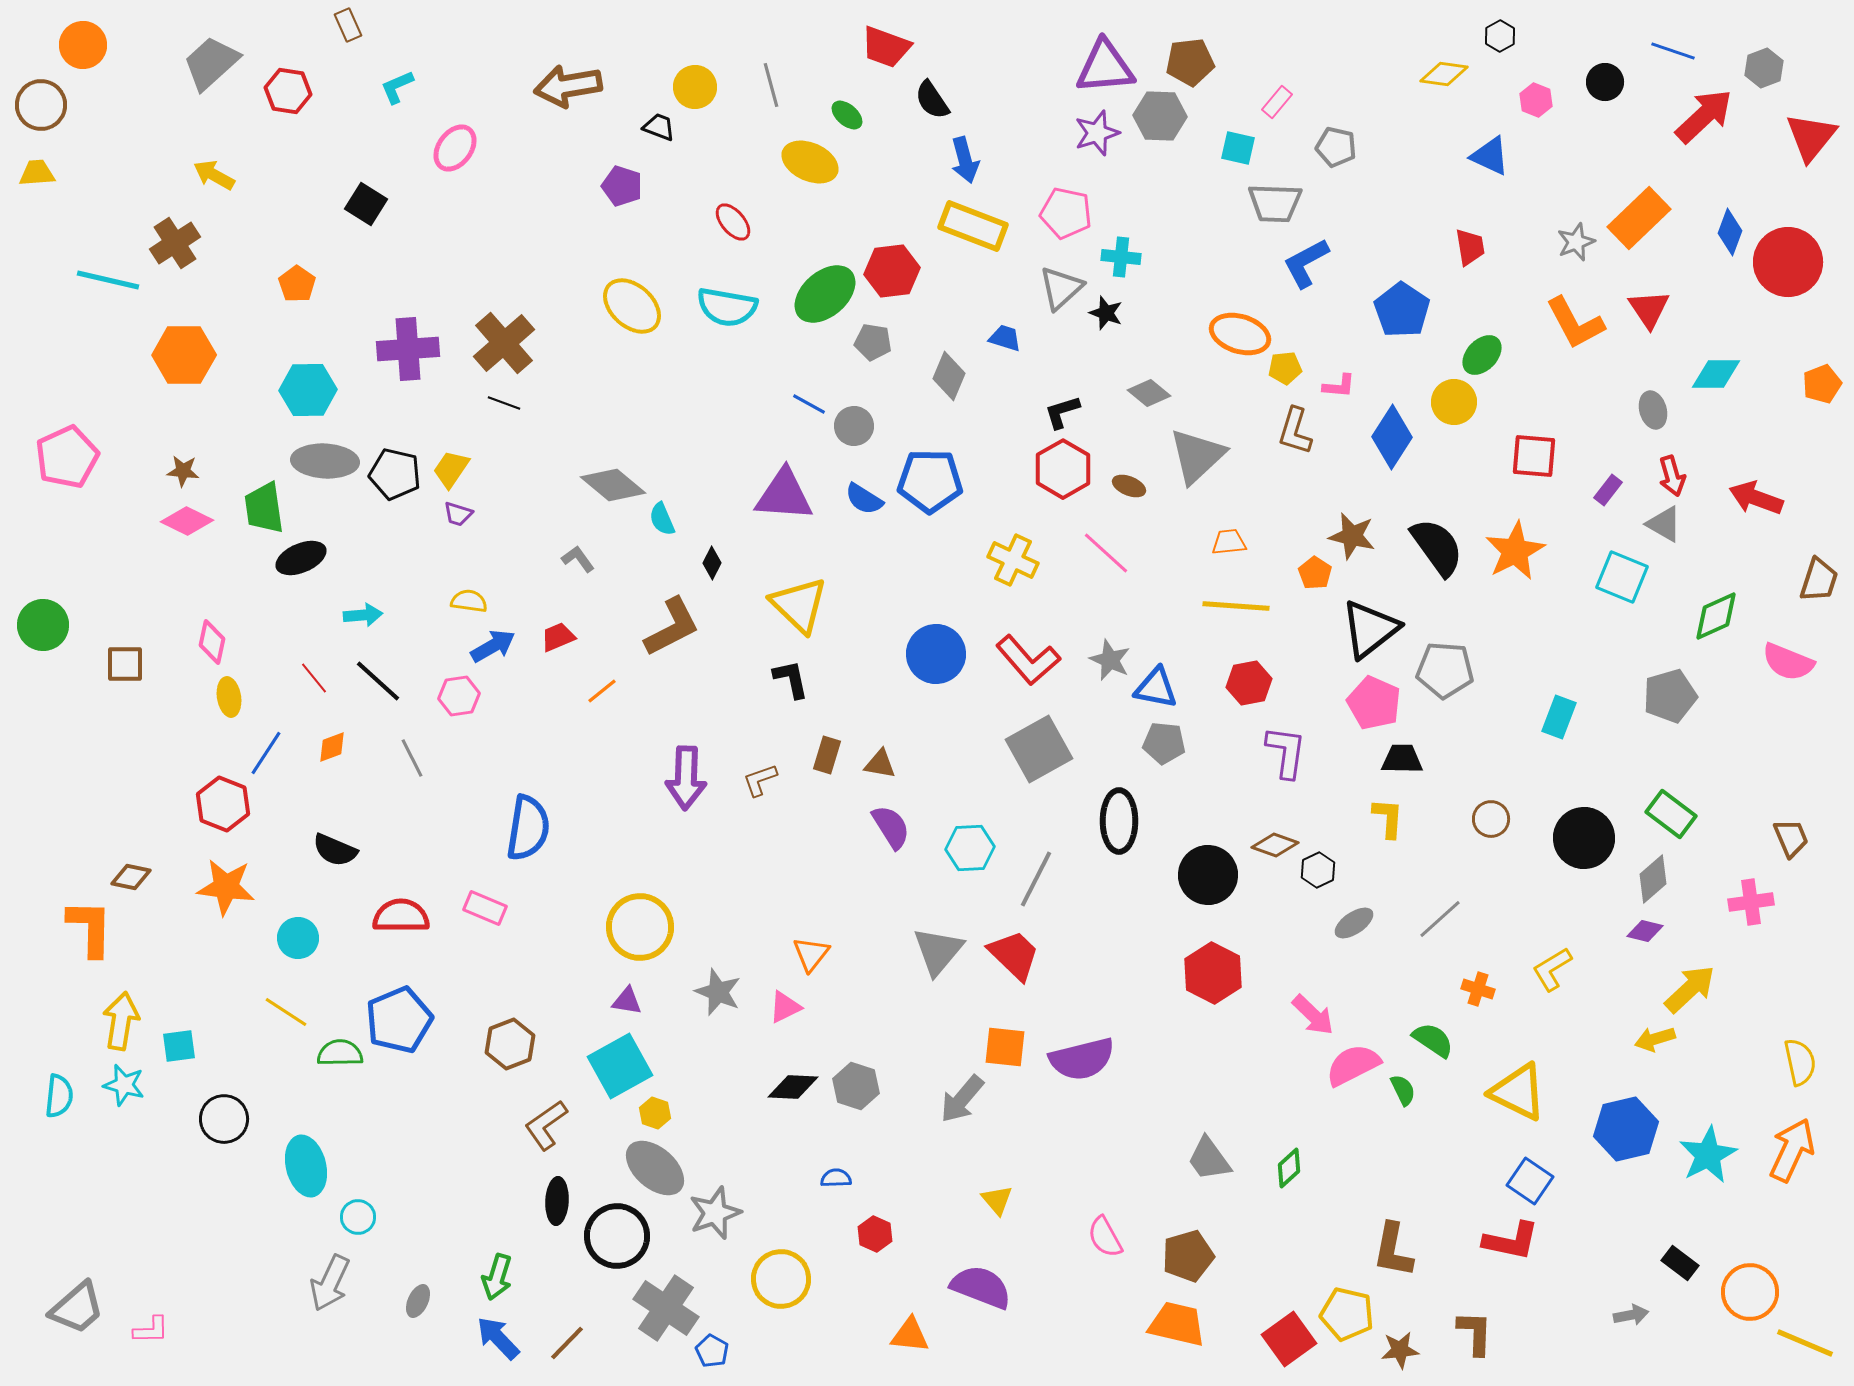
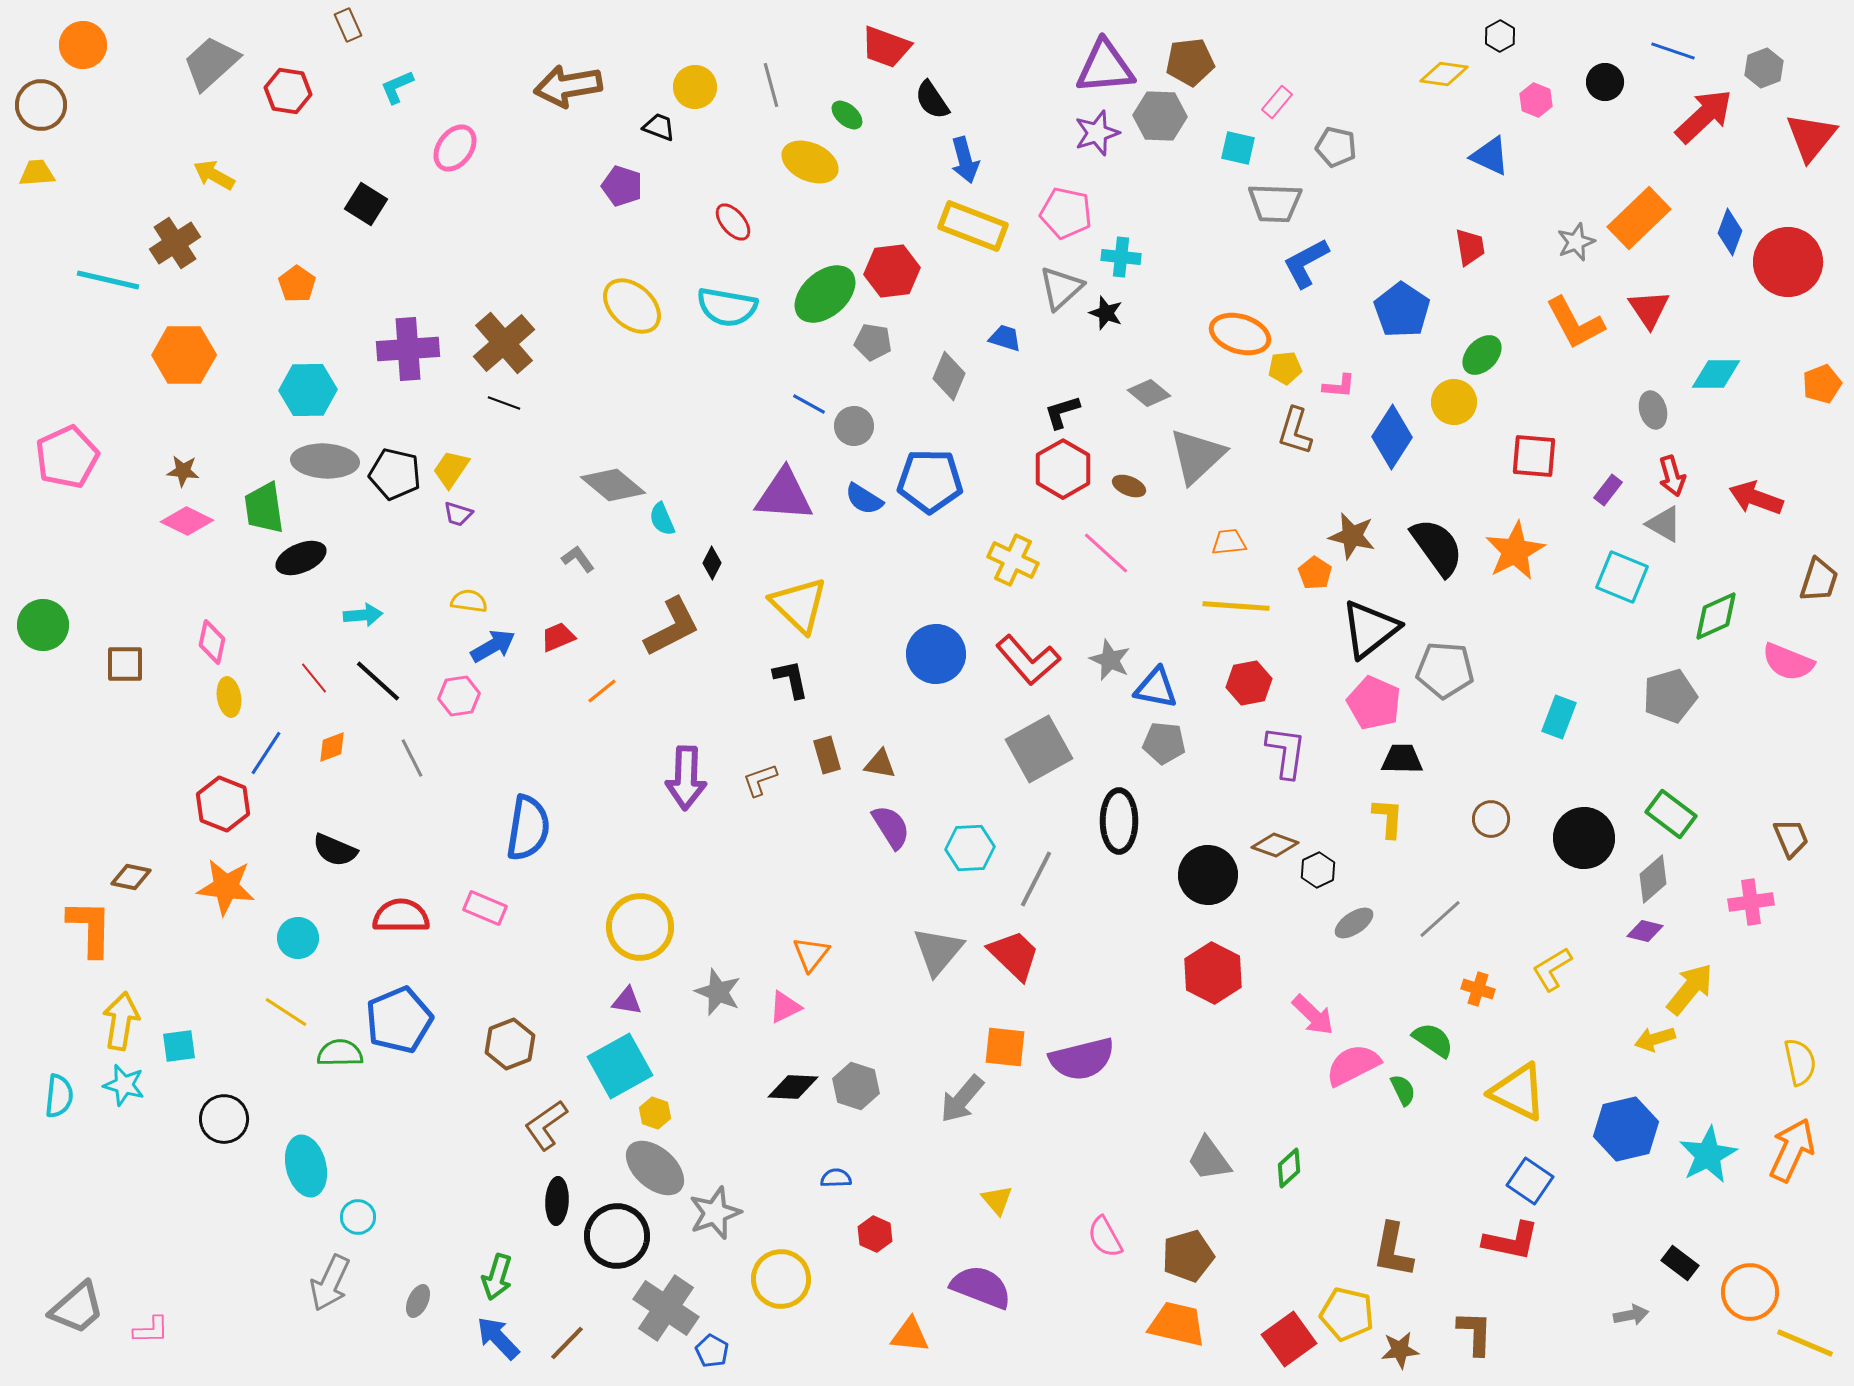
brown rectangle at (827, 755): rotated 33 degrees counterclockwise
yellow arrow at (1690, 989): rotated 8 degrees counterclockwise
